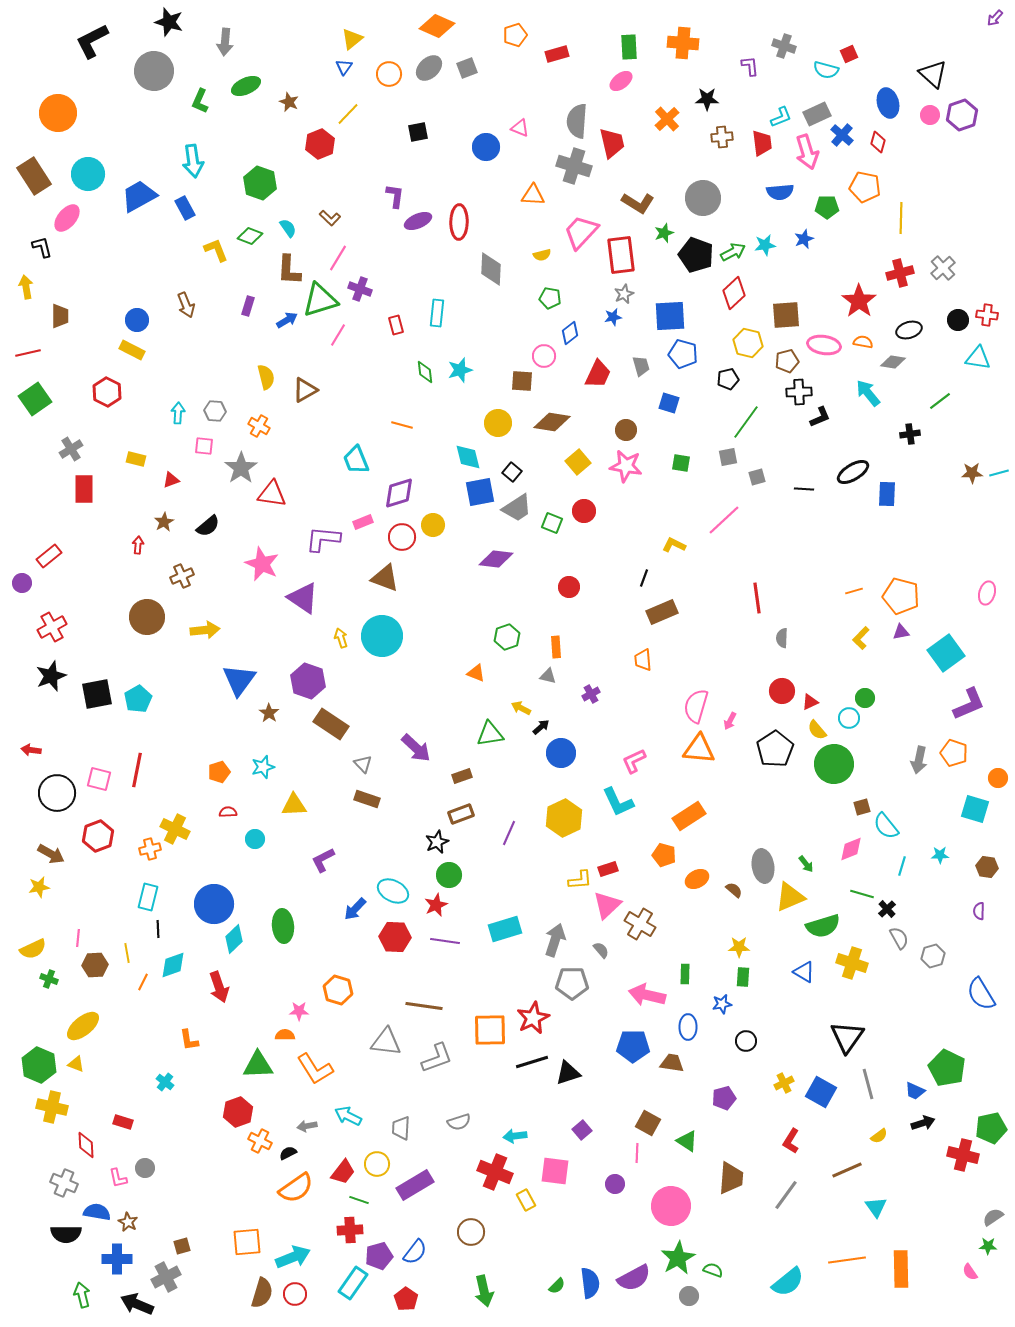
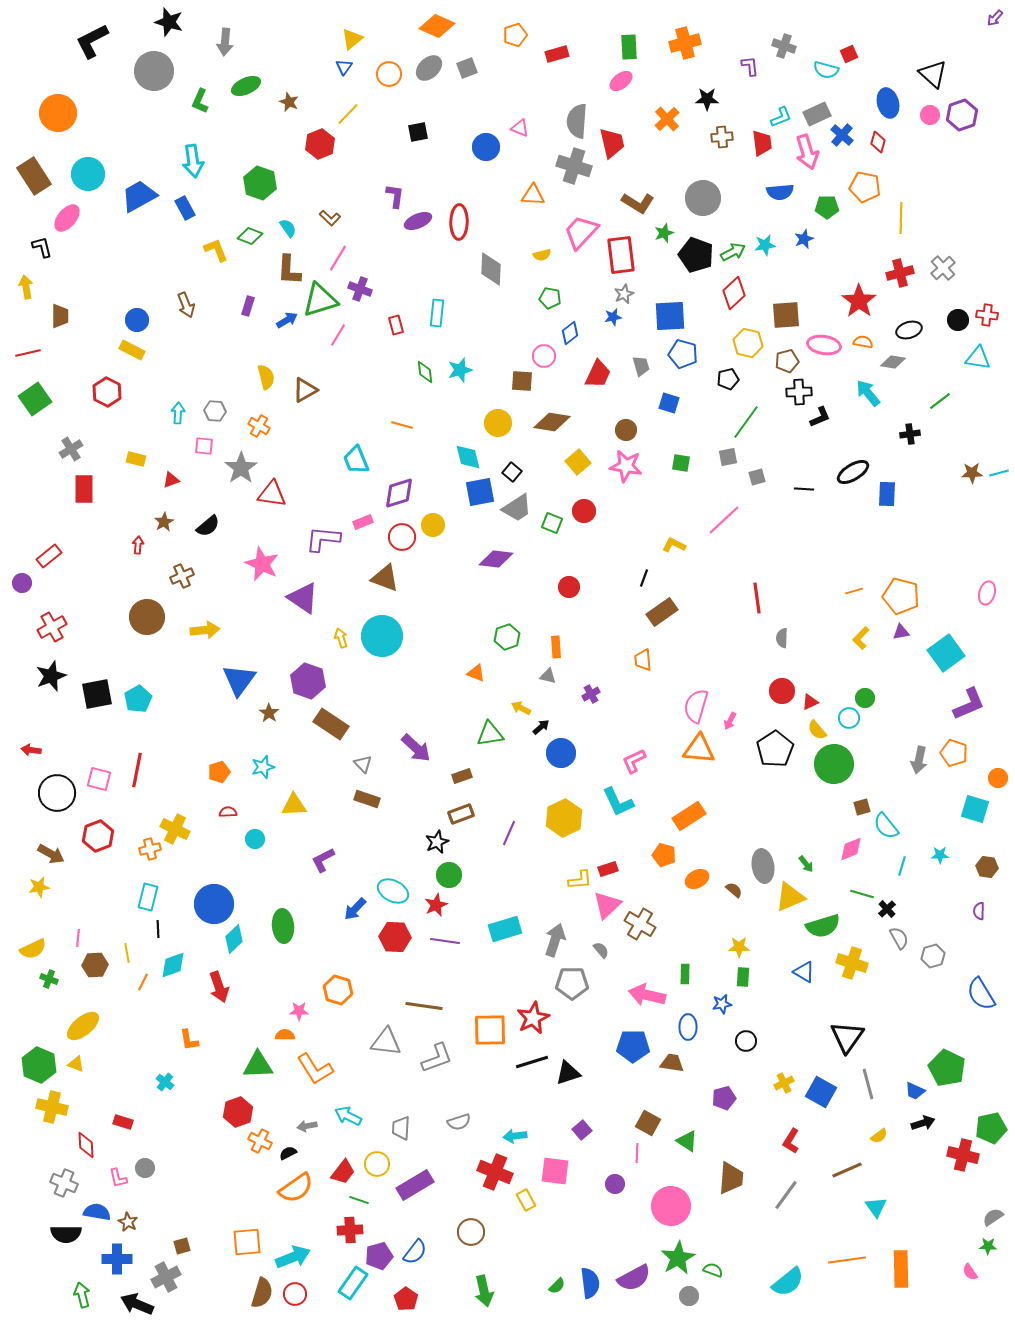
orange cross at (683, 43): moved 2 px right; rotated 20 degrees counterclockwise
brown rectangle at (662, 612): rotated 12 degrees counterclockwise
